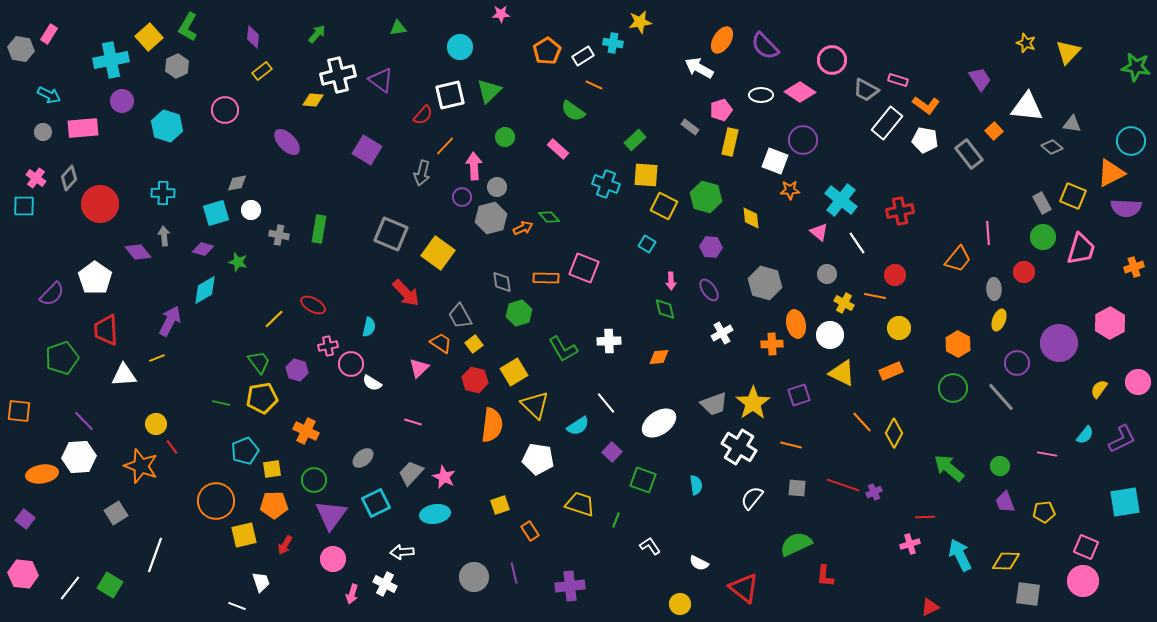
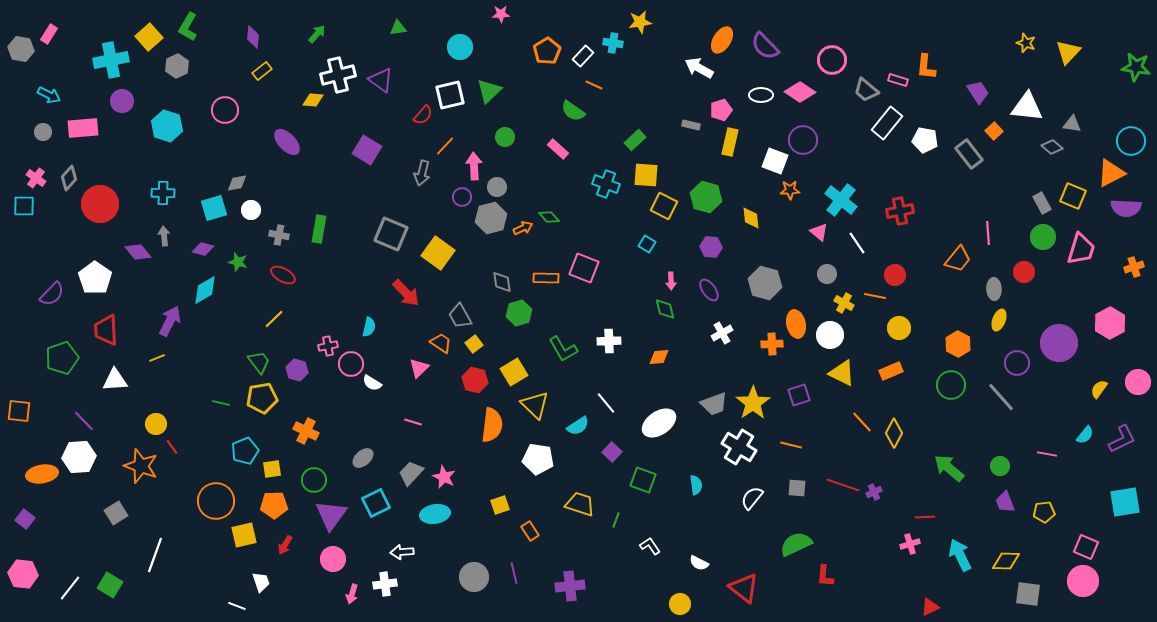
white rectangle at (583, 56): rotated 15 degrees counterclockwise
purple trapezoid at (980, 79): moved 2 px left, 13 px down
gray trapezoid at (866, 90): rotated 12 degrees clockwise
orange L-shape at (926, 105): moved 38 px up; rotated 60 degrees clockwise
gray rectangle at (690, 127): moved 1 px right, 2 px up; rotated 24 degrees counterclockwise
cyan square at (216, 213): moved 2 px left, 5 px up
red ellipse at (313, 305): moved 30 px left, 30 px up
white triangle at (124, 375): moved 9 px left, 5 px down
green circle at (953, 388): moved 2 px left, 3 px up
white cross at (385, 584): rotated 35 degrees counterclockwise
